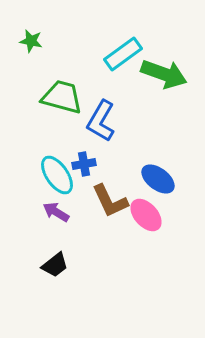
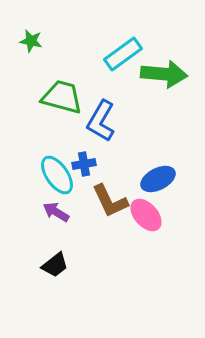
green arrow: rotated 15 degrees counterclockwise
blue ellipse: rotated 64 degrees counterclockwise
